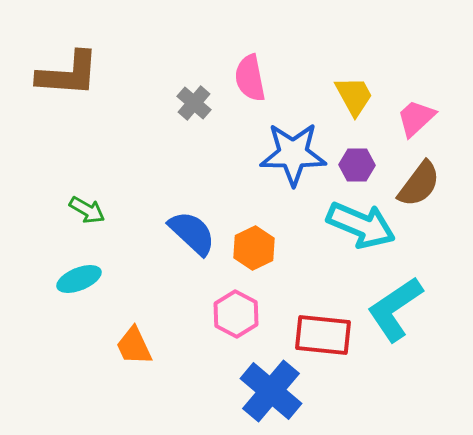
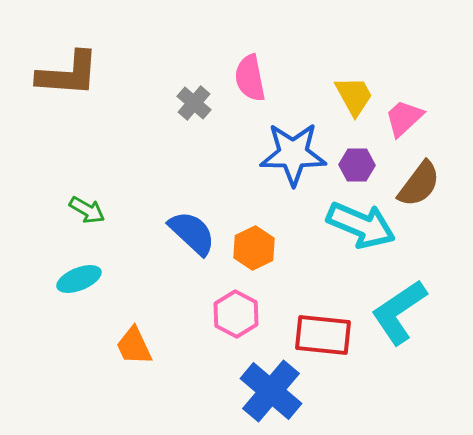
pink trapezoid: moved 12 px left
cyan L-shape: moved 4 px right, 3 px down
